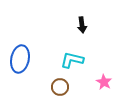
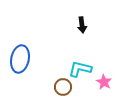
cyan L-shape: moved 8 px right, 9 px down
brown circle: moved 3 px right
